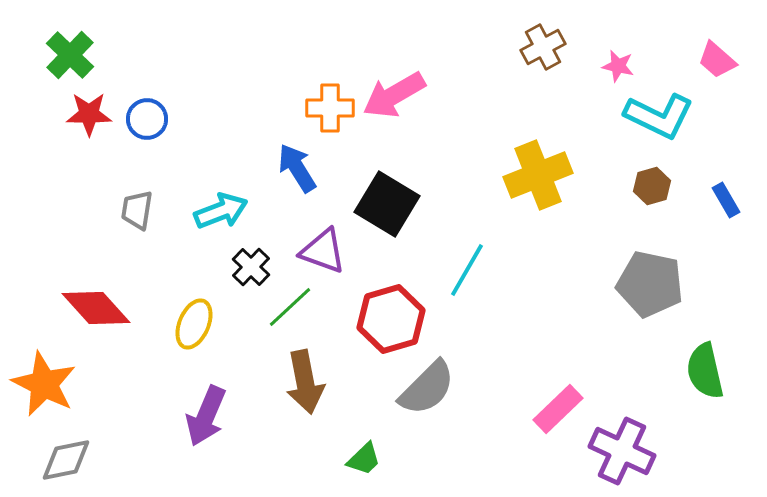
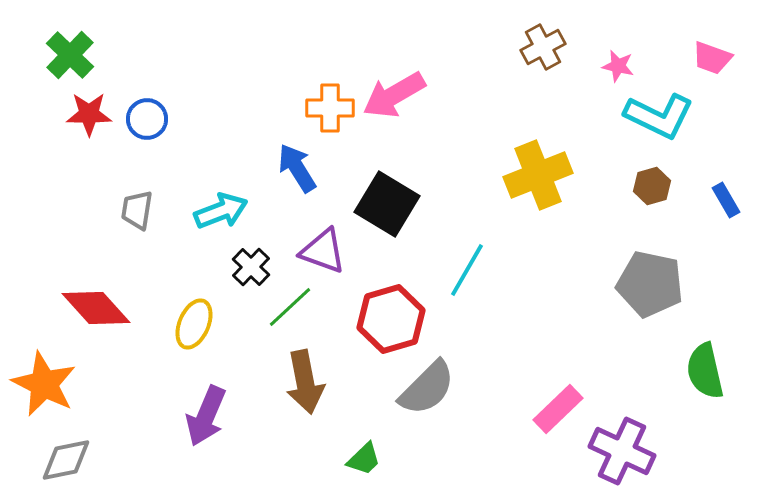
pink trapezoid: moved 5 px left, 2 px up; rotated 21 degrees counterclockwise
